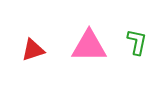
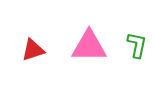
green L-shape: moved 3 px down
